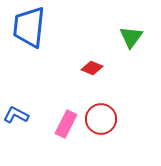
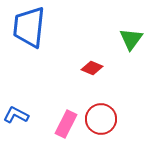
green triangle: moved 2 px down
